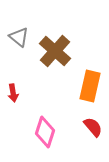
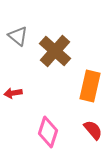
gray triangle: moved 1 px left, 1 px up
red arrow: rotated 90 degrees clockwise
red semicircle: moved 3 px down
pink diamond: moved 3 px right
